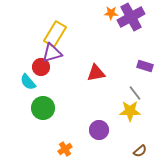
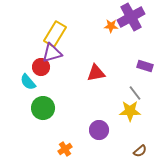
orange star: moved 13 px down
